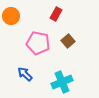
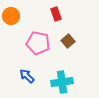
red rectangle: rotated 48 degrees counterclockwise
blue arrow: moved 2 px right, 2 px down
cyan cross: rotated 15 degrees clockwise
